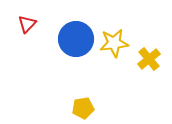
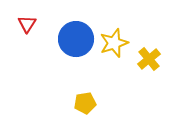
red triangle: rotated 12 degrees counterclockwise
yellow star: rotated 12 degrees counterclockwise
yellow pentagon: moved 2 px right, 5 px up
